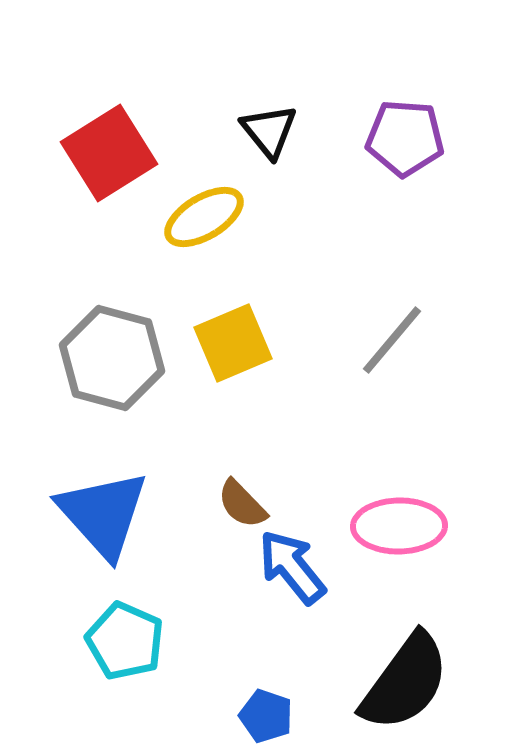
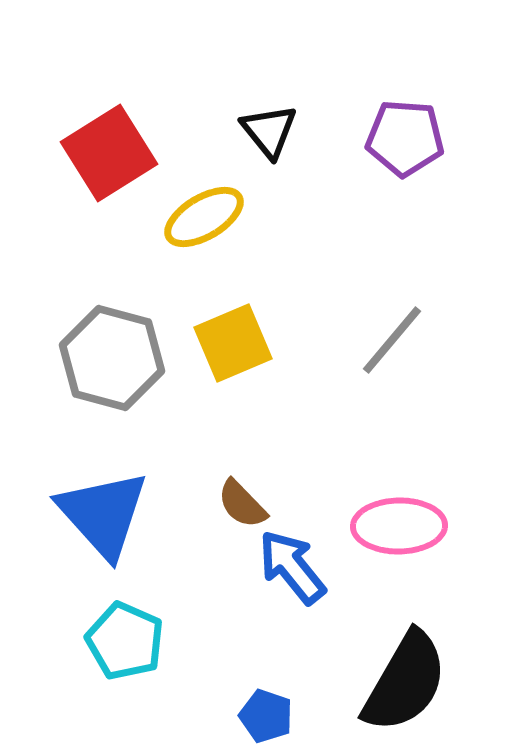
black semicircle: rotated 6 degrees counterclockwise
